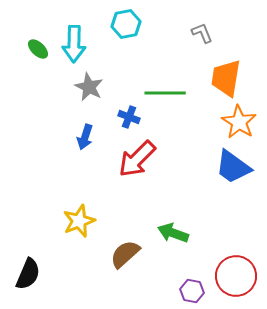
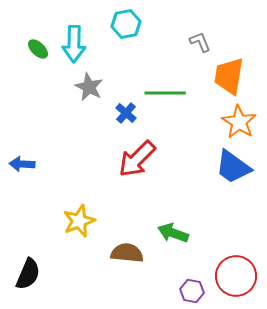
gray L-shape: moved 2 px left, 9 px down
orange trapezoid: moved 3 px right, 2 px up
blue cross: moved 3 px left, 4 px up; rotated 20 degrees clockwise
blue arrow: moved 63 px left, 27 px down; rotated 75 degrees clockwise
brown semicircle: moved 2 px right, 1 px up; rotated 48 degrees clockwise
